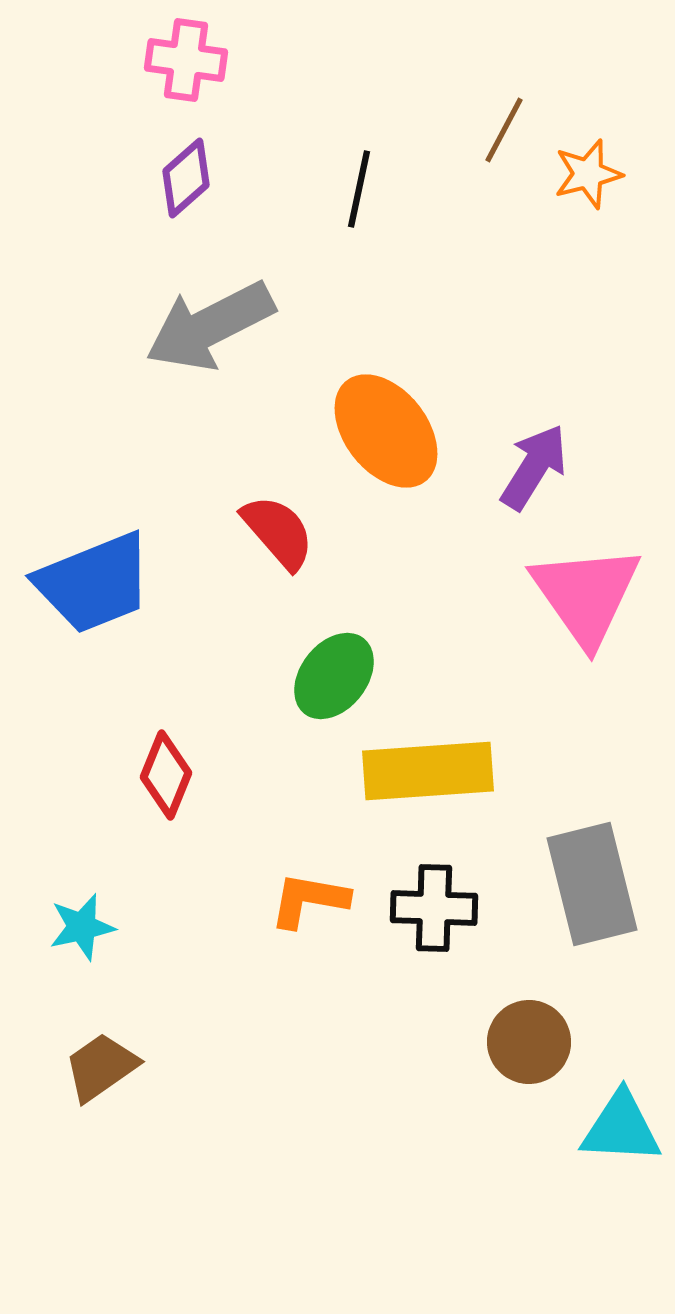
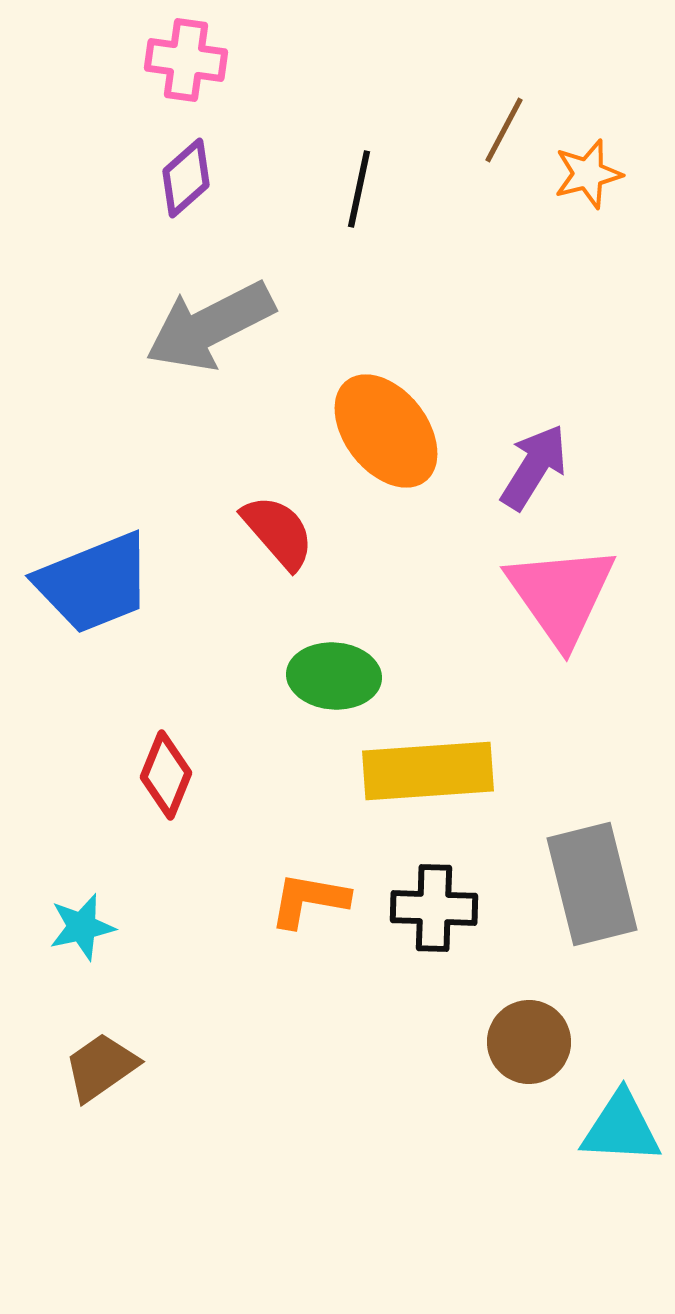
pink triangle: moved 25 px left
green ellipse: rotated 56 degrees clockwise
